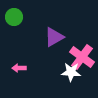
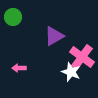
green circle: moved 1 px left
purple triangle: moved 1 px up
white star: rotated 18 degrees clockwise
